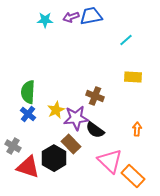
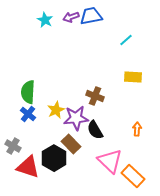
cyan star: rotated 28 degrees clockwise
black semicircle: rotated 24 degrees clockwise
